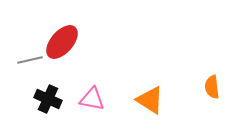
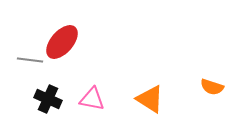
gray line: rotated 20 degrees clockwise
orange semicircle: rotated 65 degrees counterclockwise
orange triangle: moved 1 px up
